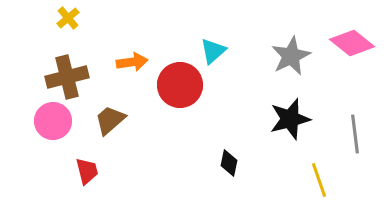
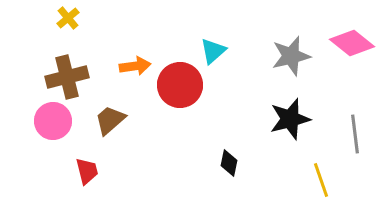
gray star: rotated 12 degrees clockwise
orange arrow: moved 3 px right, 4 px down
yellow line: moved 2 px right
